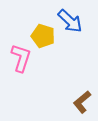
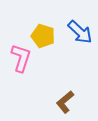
blue arrow: moved 10 px right, 11 px down
brown L-shape: moved 17 px left
